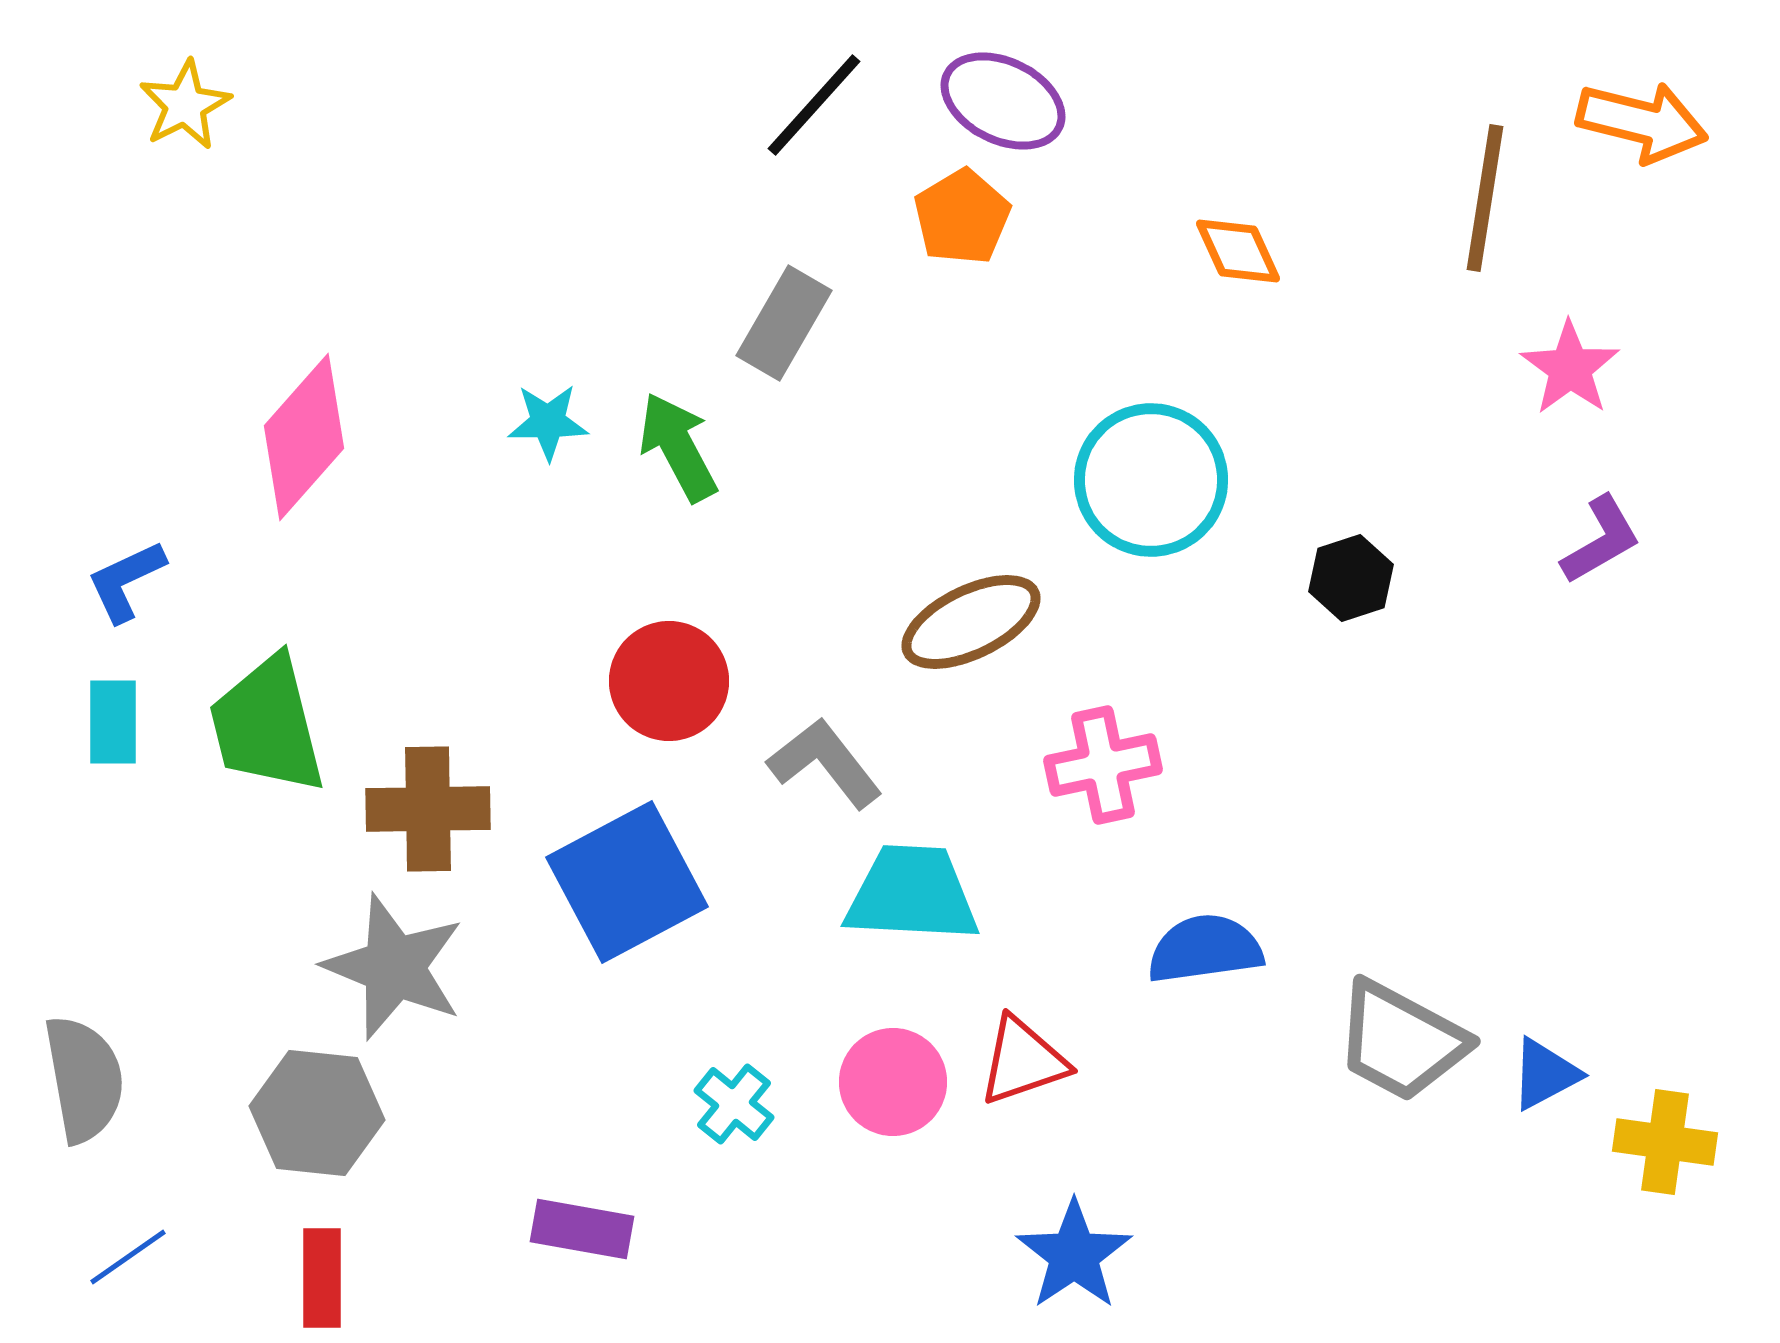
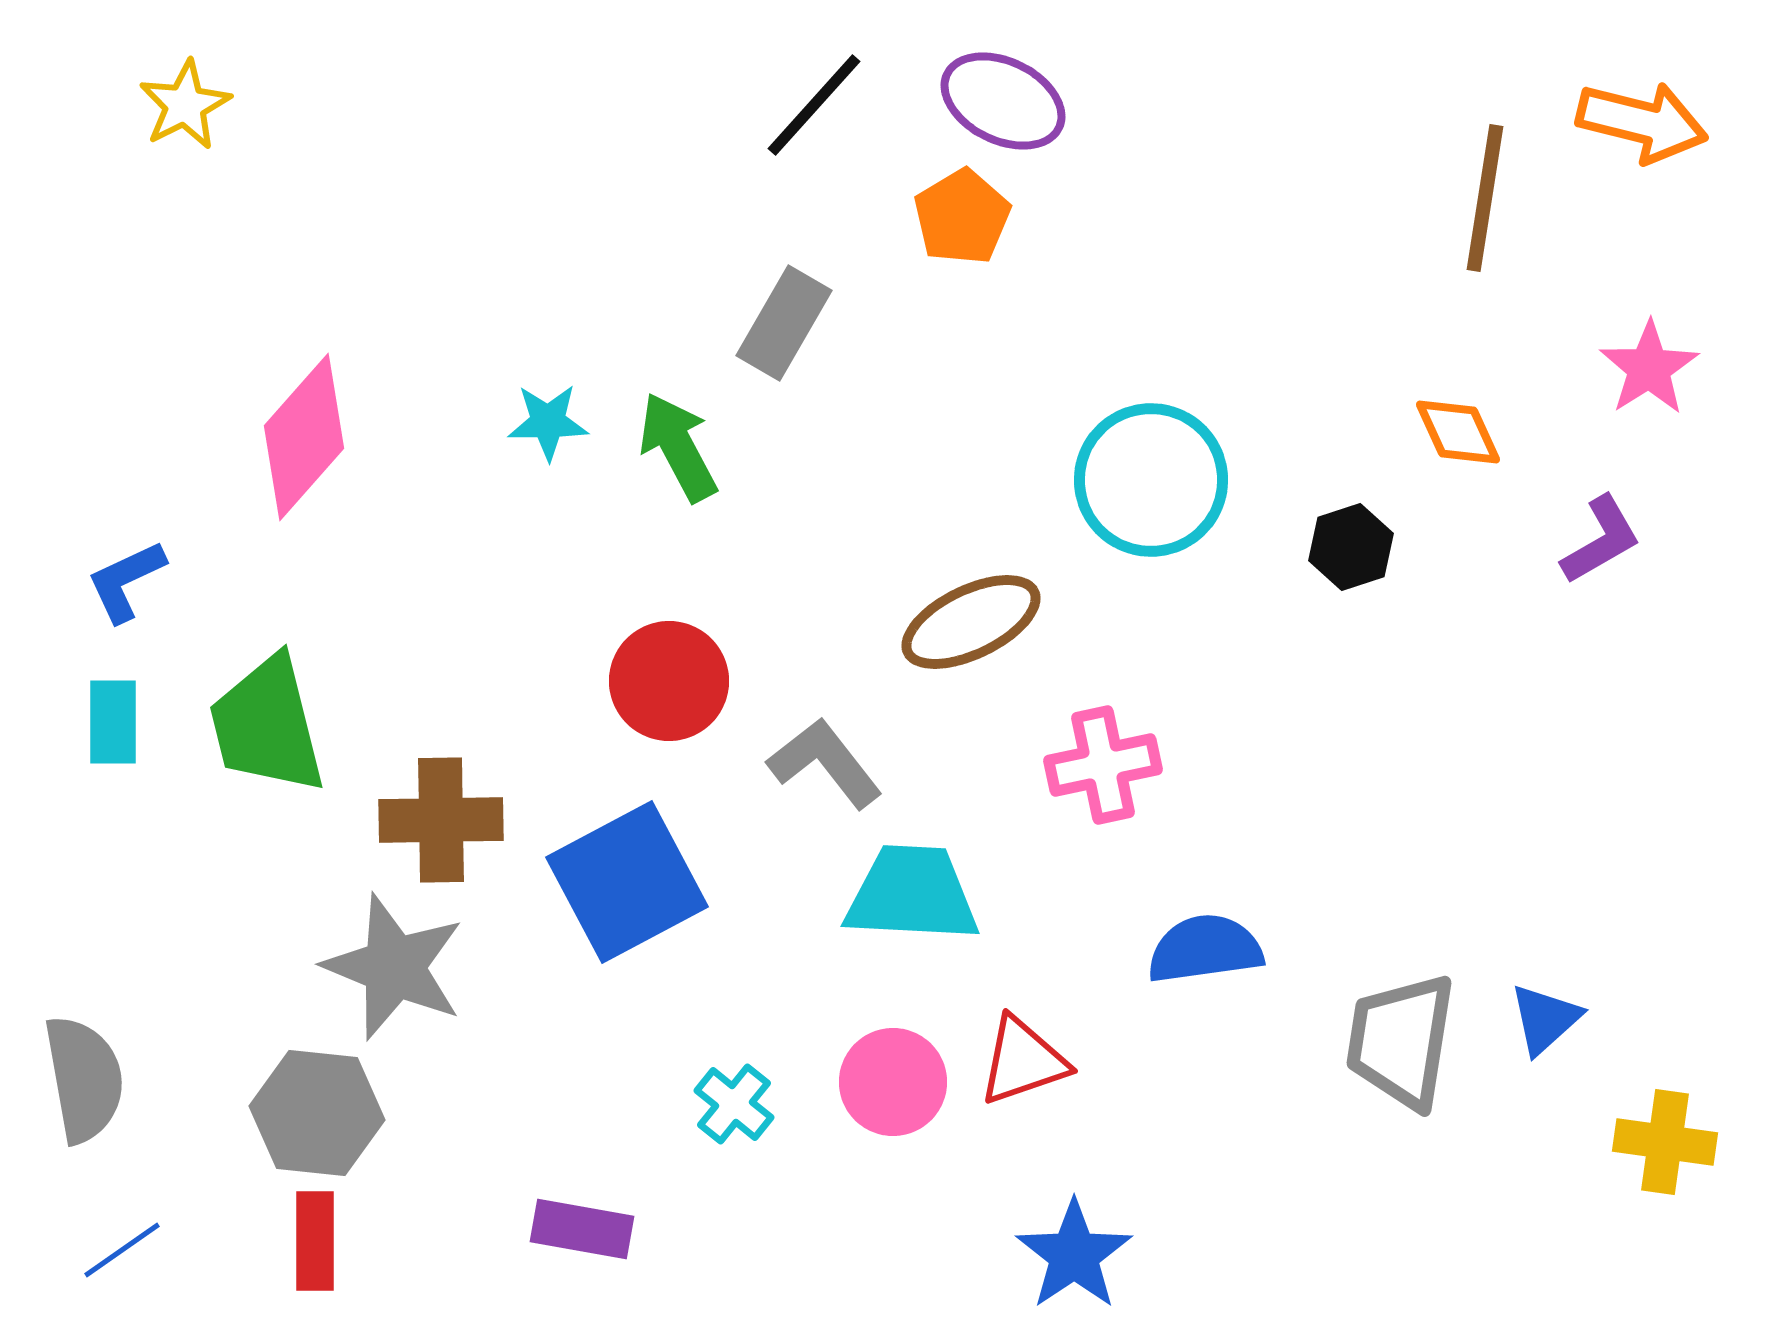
orange diamond: moved 220 px right, 181 px down
pink star: moved 79 px right; rotated 4 degrees clockwise
black hexagon: moved 31 px up
brown cross: moved 13 px right, 11 px down
gray trapezoid: rotated 71 degrees clockwise
blue triangle: moved 55 px up; rotated 14 degrees counterclockwise
blue line: moved 6 px left, 7 px up
red rectangle: moved 7 px left, 37 px up
